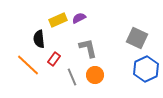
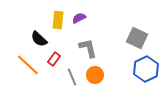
yellow rectangle: rotated 60 degrees counterclockwise
black semicircle: rotated 42 degrees counterclockwise
